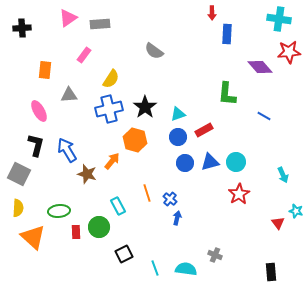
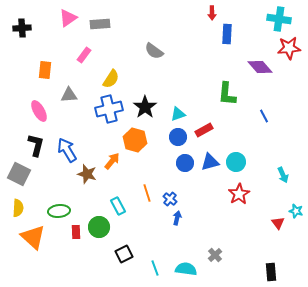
red star at (289, 52): moved 4 px up
blue line at (264, 116): rotated 32 degrees clockwise
gray cross at (215, 255): rotated 24 degrees clockwise
